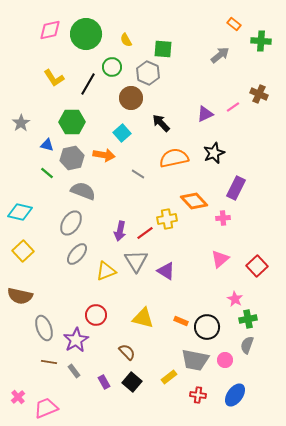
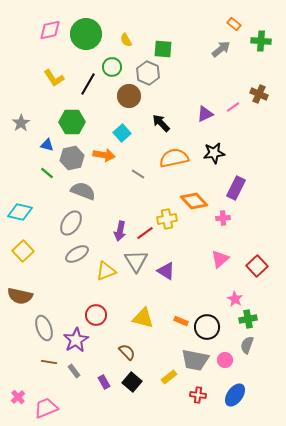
gray arrow at (220, 55): moved 1 px right, 6 px up
brown circle at (131, 98): moved 2 px left, 2 px up
black star at (214, 153): rotated 15 degrees clockwise
gray ellipse at (77, 254): rotated 20 degrees clockwise
